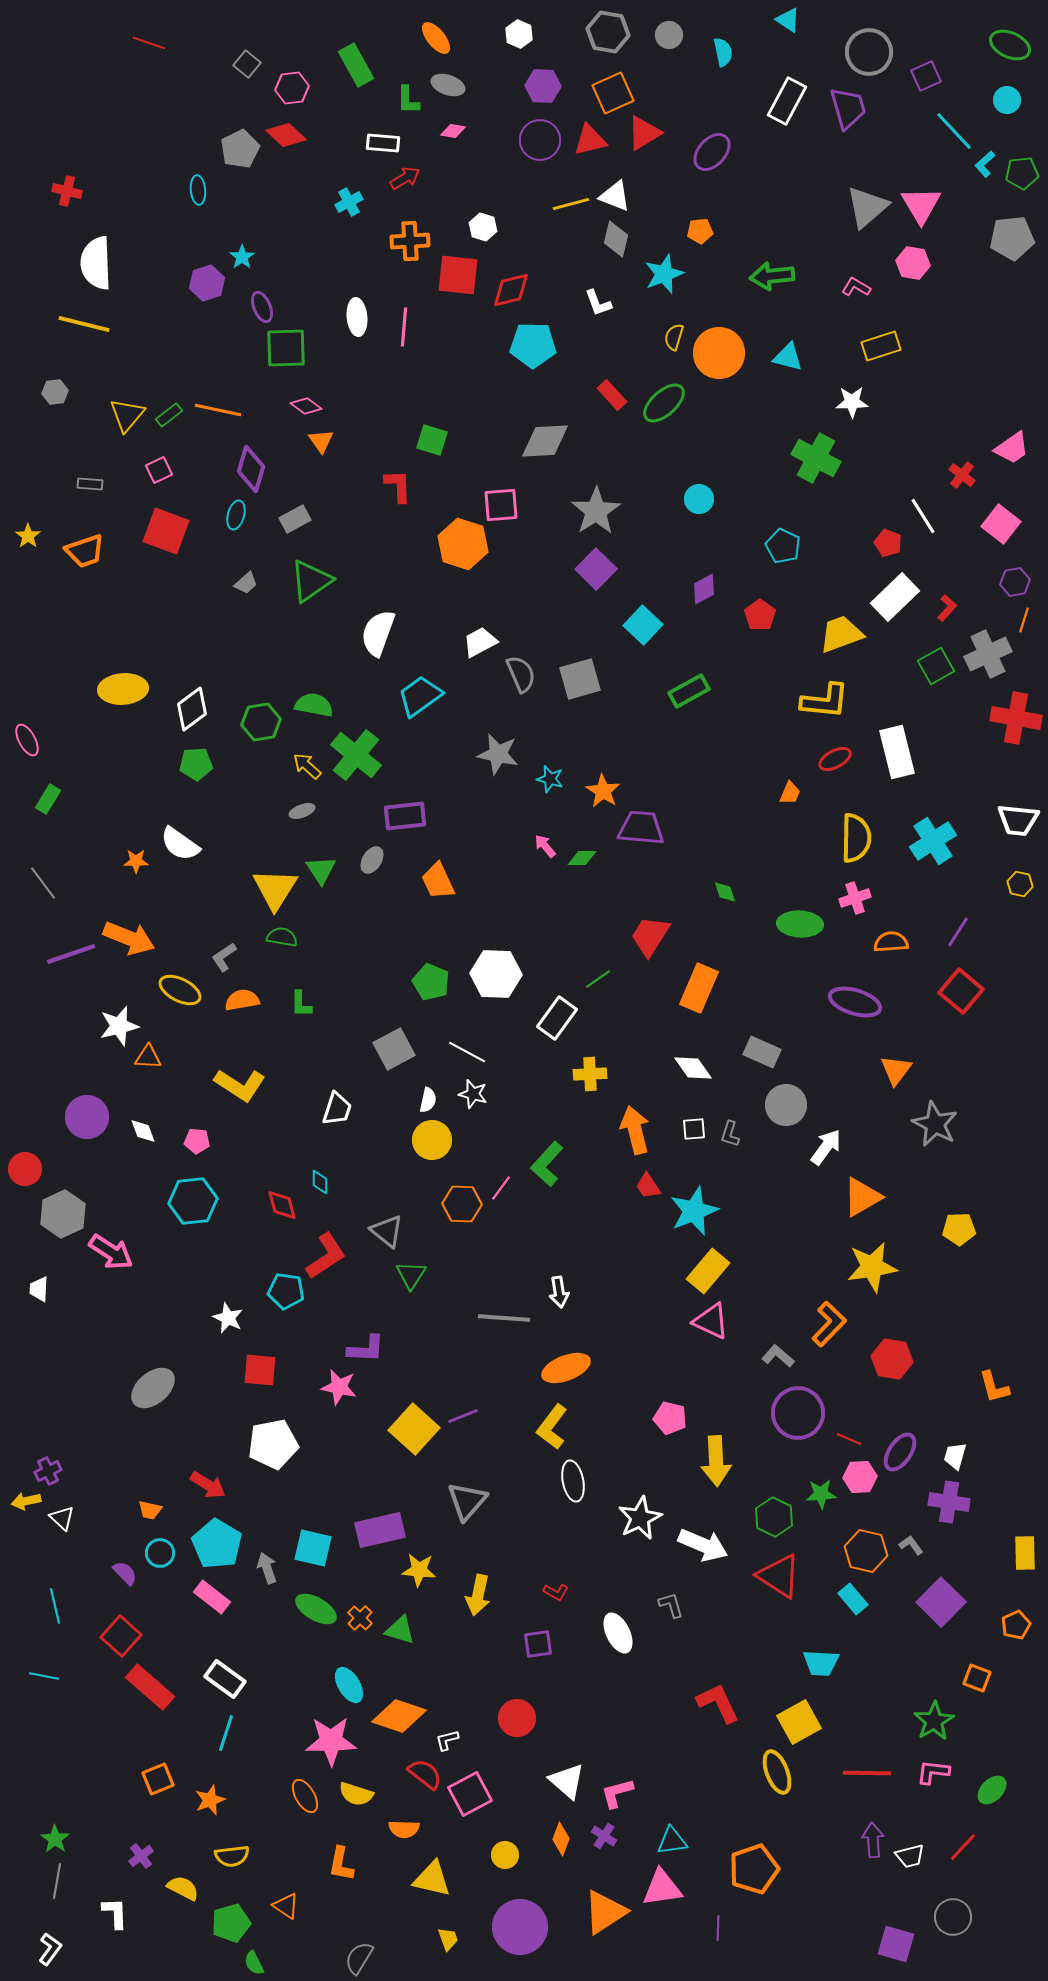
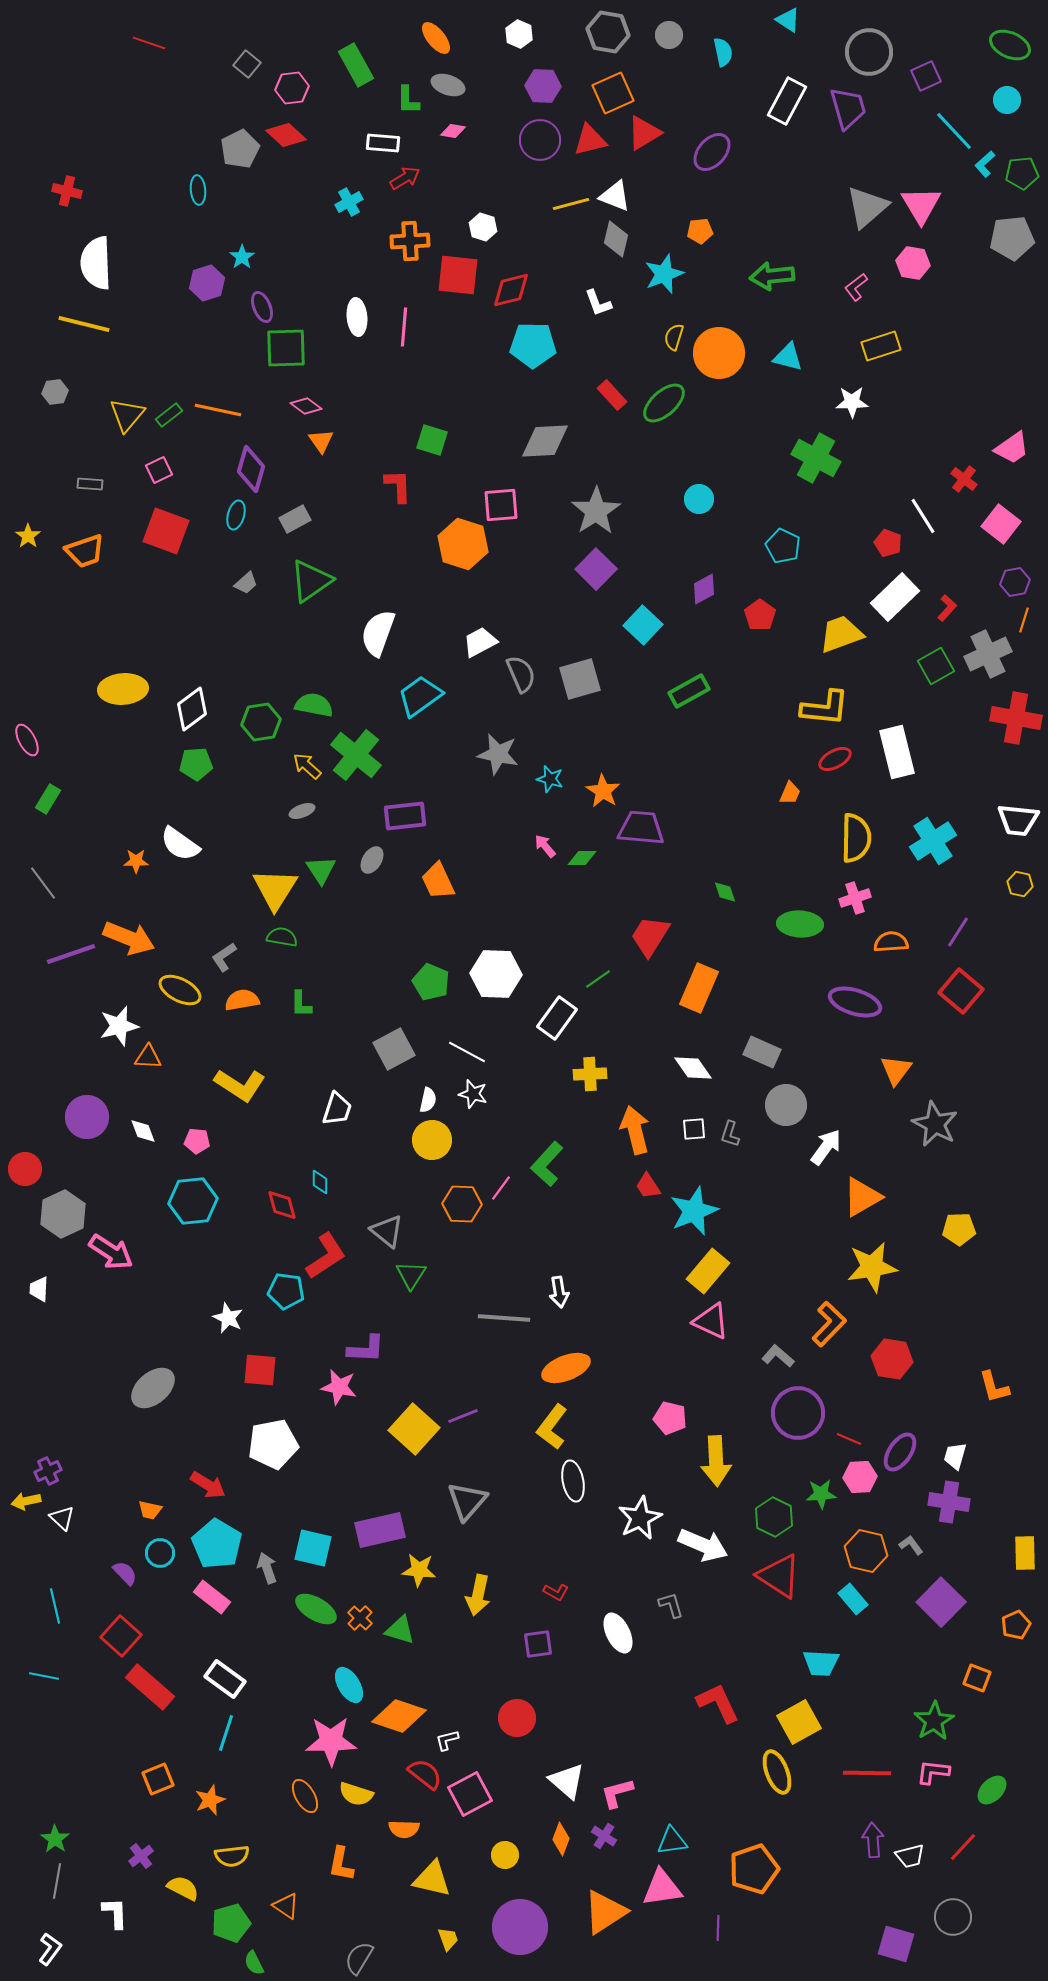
pink L-shape at (856, 287): rotated 68 degrees counterclockwise
red cross at (962, 475): moved 2 px right, 4 px down
yellow L-shape at (825, 701): moved 7 px down
